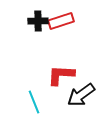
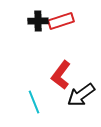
red L-shape: rotated 56 degrees counterclockwise
